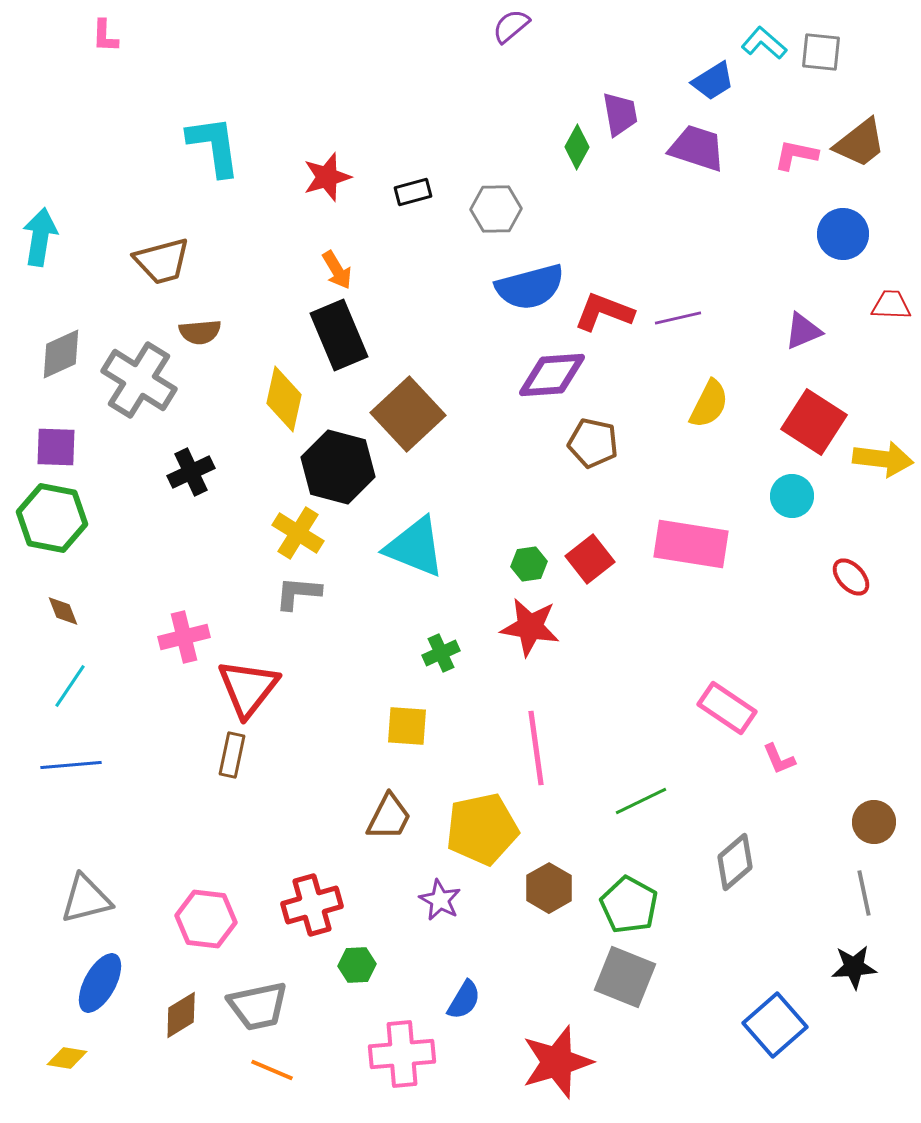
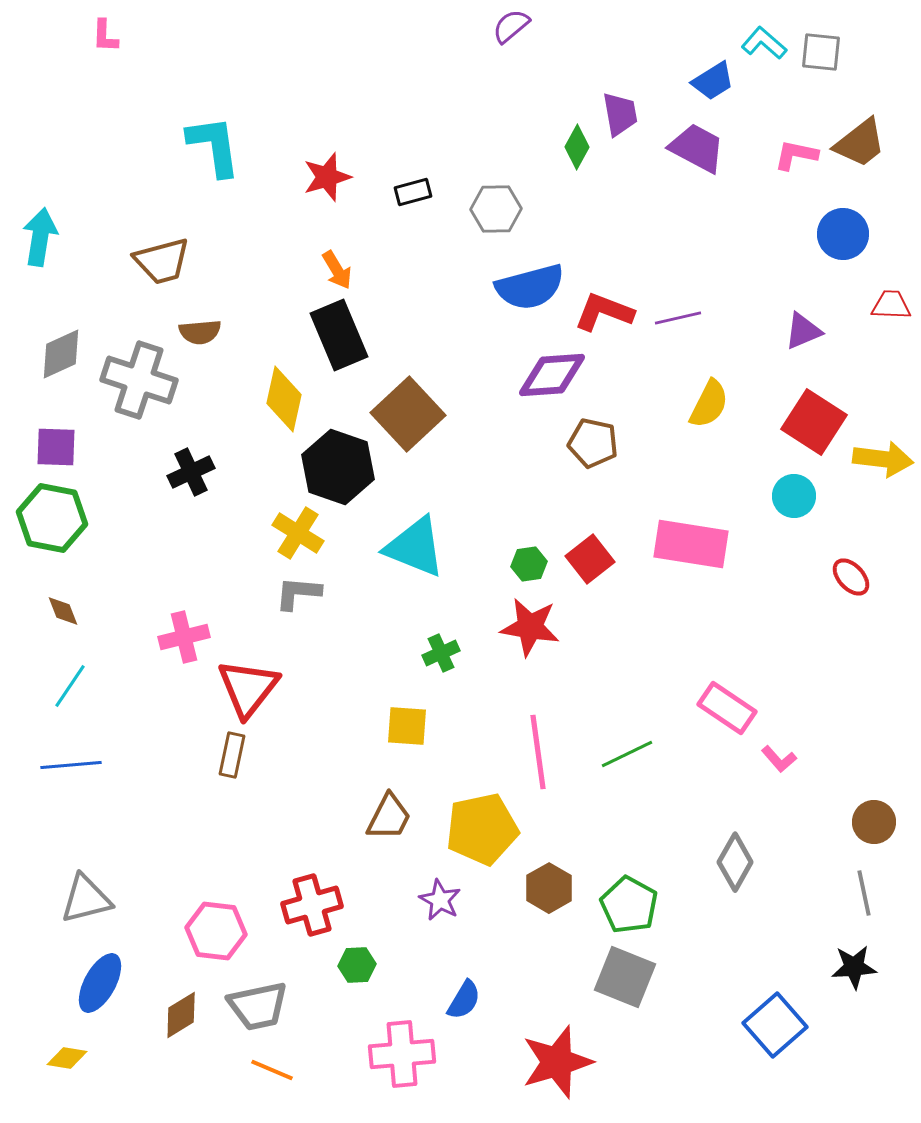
purple trapezoid at (697, 148): rotated 10 degrees clockwise
gray cross at (139, 380): rotated 14 degrees counterclockwise
black hexagon at (338, 467): rotated 4 degrees clockwise
cyan circle at (792, 496): moved 2 px right
pink line at (536, 748): moved 2 px right, 4 px down
pink L-shape at (779, 759): rotated 18 degrees counterclockwise
green line at (641, 801): moved 14 px left, 47 px up
gray diamond at (735, 862): rotated 20 degrees counterclockwise
pink hexagon at (206, 919): moved 10 px right, 12 px down
